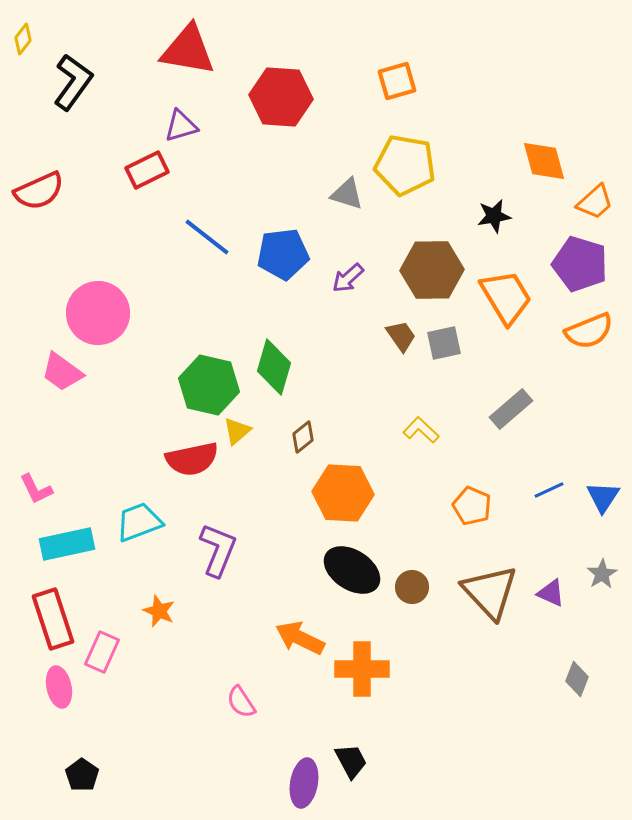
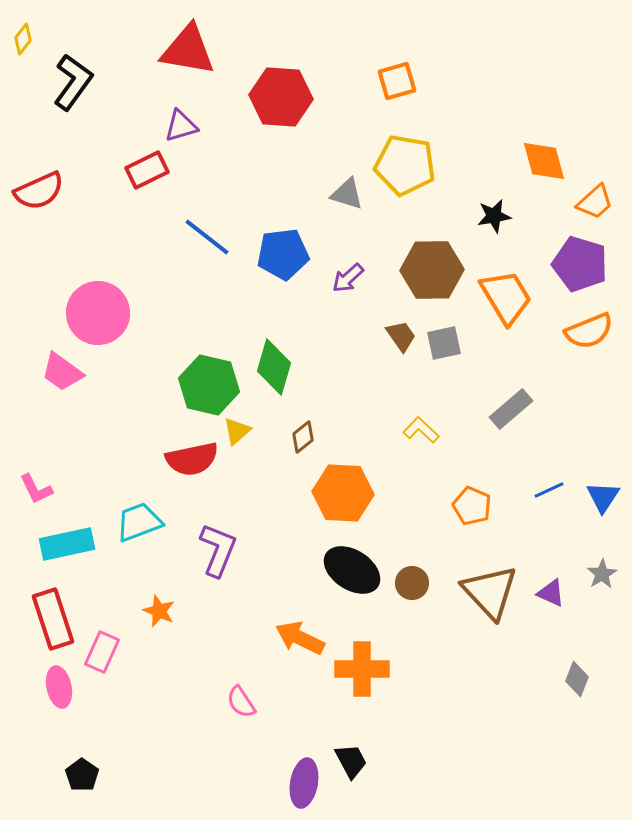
brown circle at (412, 587): moved 4 px up
